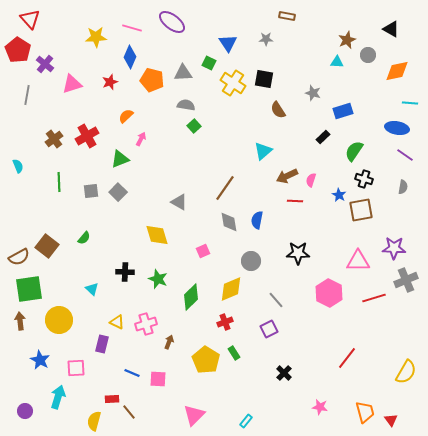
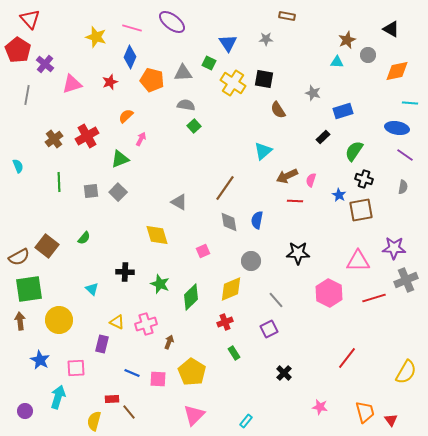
yellow star at (96, 37): rotated 20 degrees clockwise
green star at (158, 279): moved 2 px right, 5 px down
yellow pentagon at (206, 360): moved 14 px left, 12 px down
